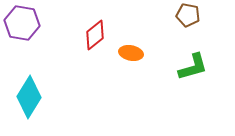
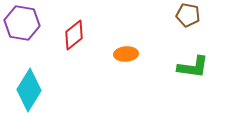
red diamond: moved 21 px left
orange ellipse: moved 5 px left, 1 px down; rotated 15 degrees counterclockwise
green L-shape: rotated 24 degrees clockwise
cyan diamond: moved 7 px up
